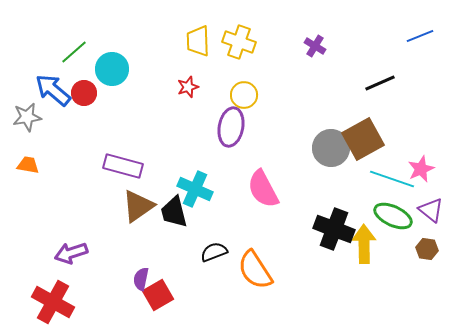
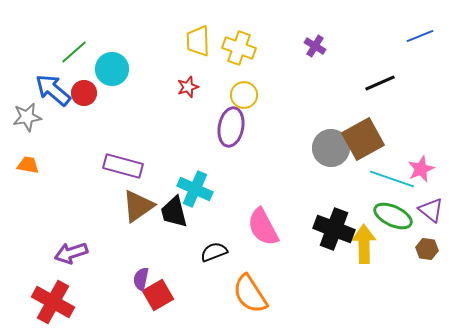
yellow cross: moved 6 px down
pink semicircle: moved 38 px down
orange semicircle: moved 5 px left, 24 px down
